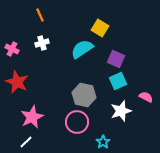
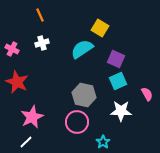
pink semicircle: moved 1 px right, 3 px up; rotated 32 degrees clockwise
white star: rotated 20 degrees clockwise
